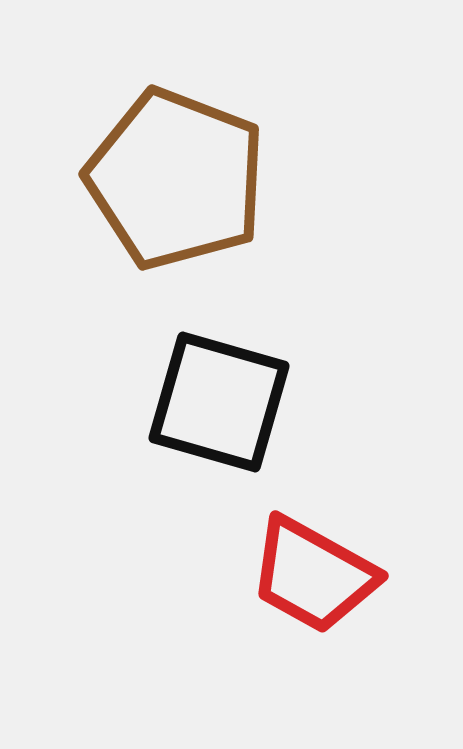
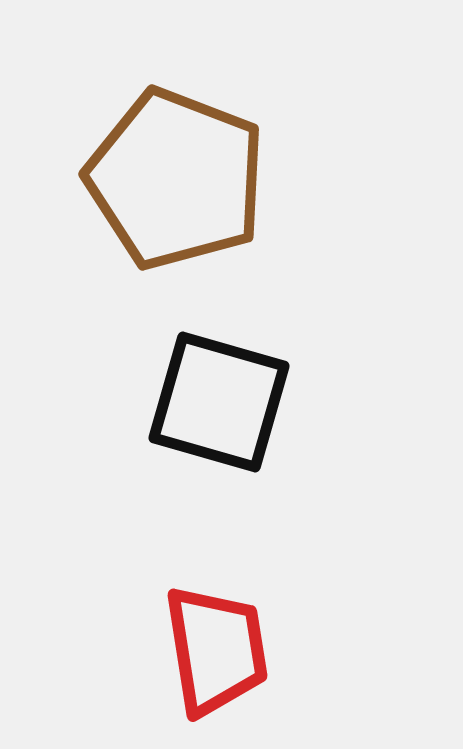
red trapezoid: moved 97 px left, 75 px down; rotated 128 degrees counterclockwise
